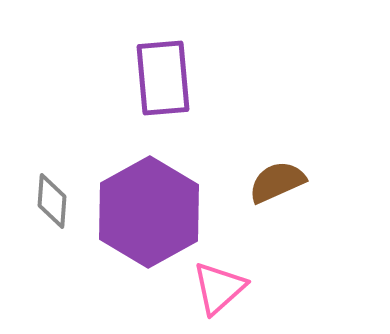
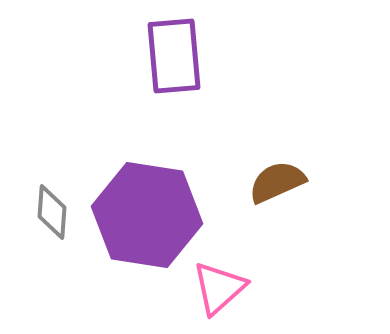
purple rectangle: moved 11 px right, 22 px up
gray diamond: moved 11 px down
purple hexagon: moved 2 px left, 3 px down; rotated 22 degrees counterclockwise
